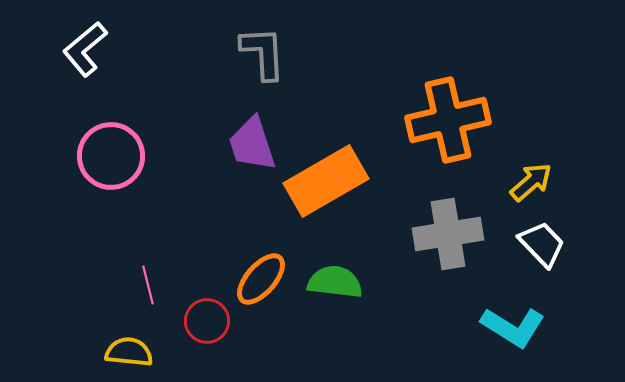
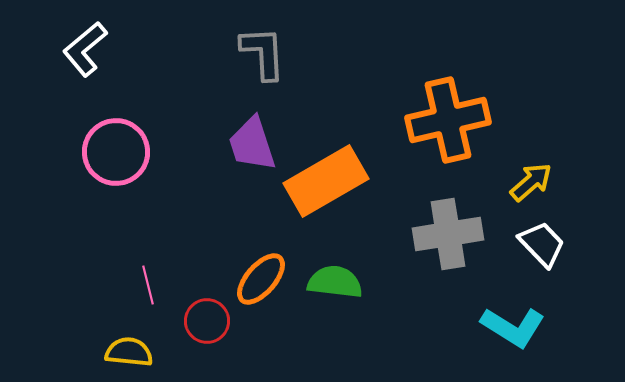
pink circle: moved 5 px right, 4 px up
